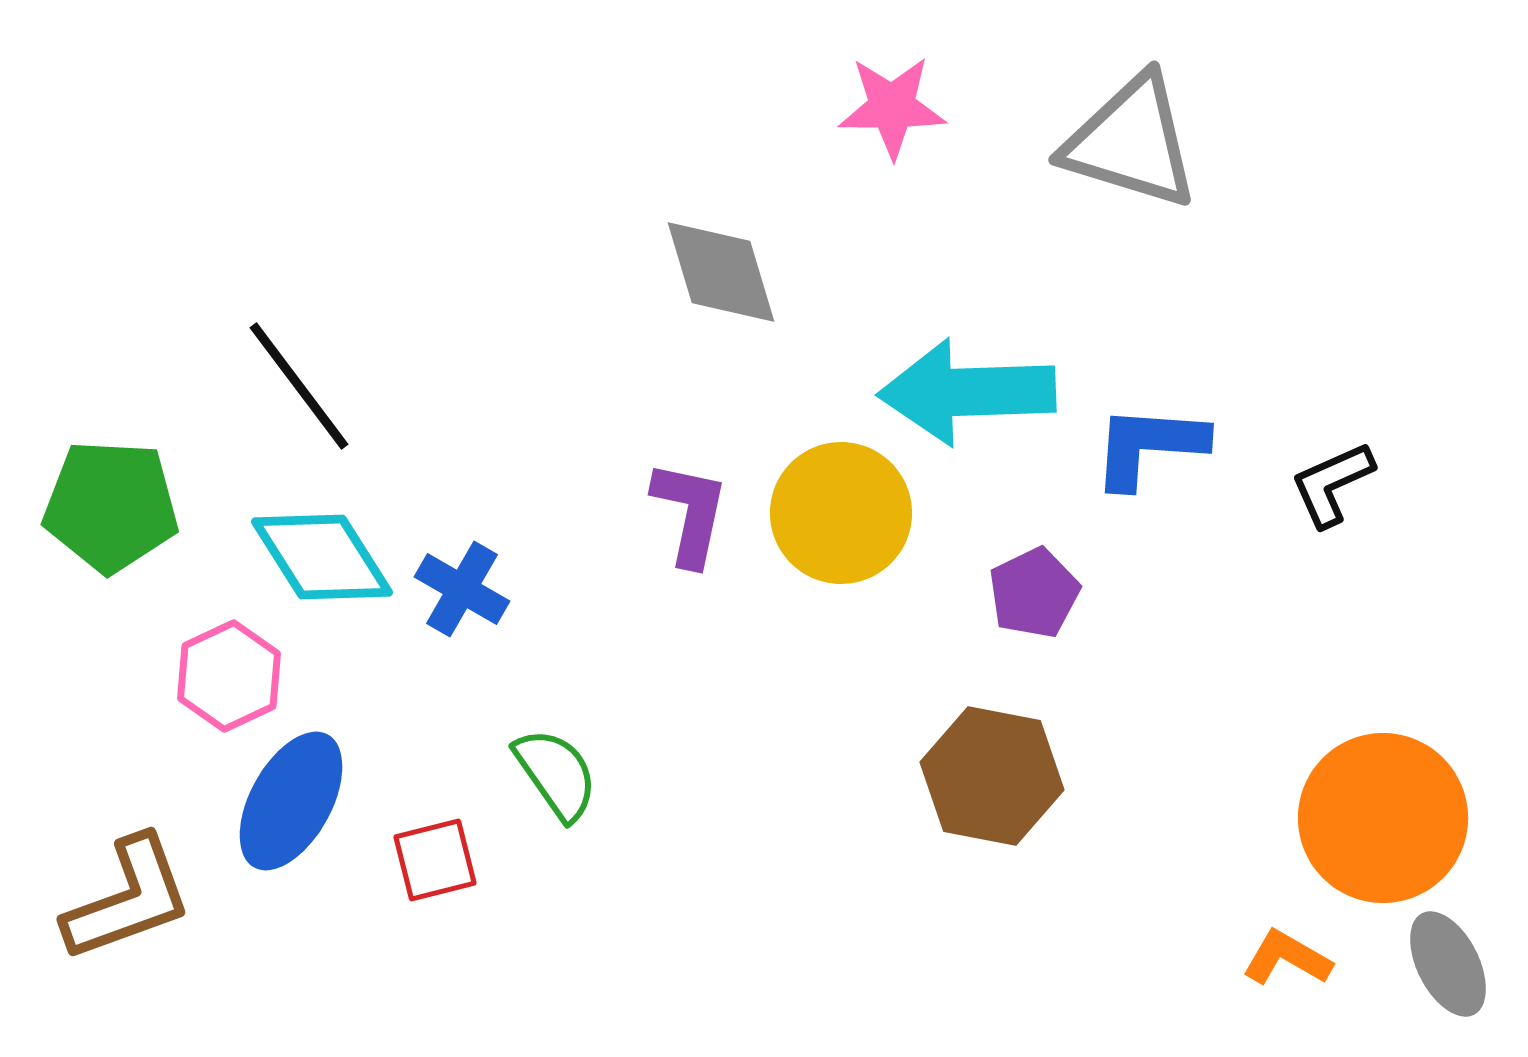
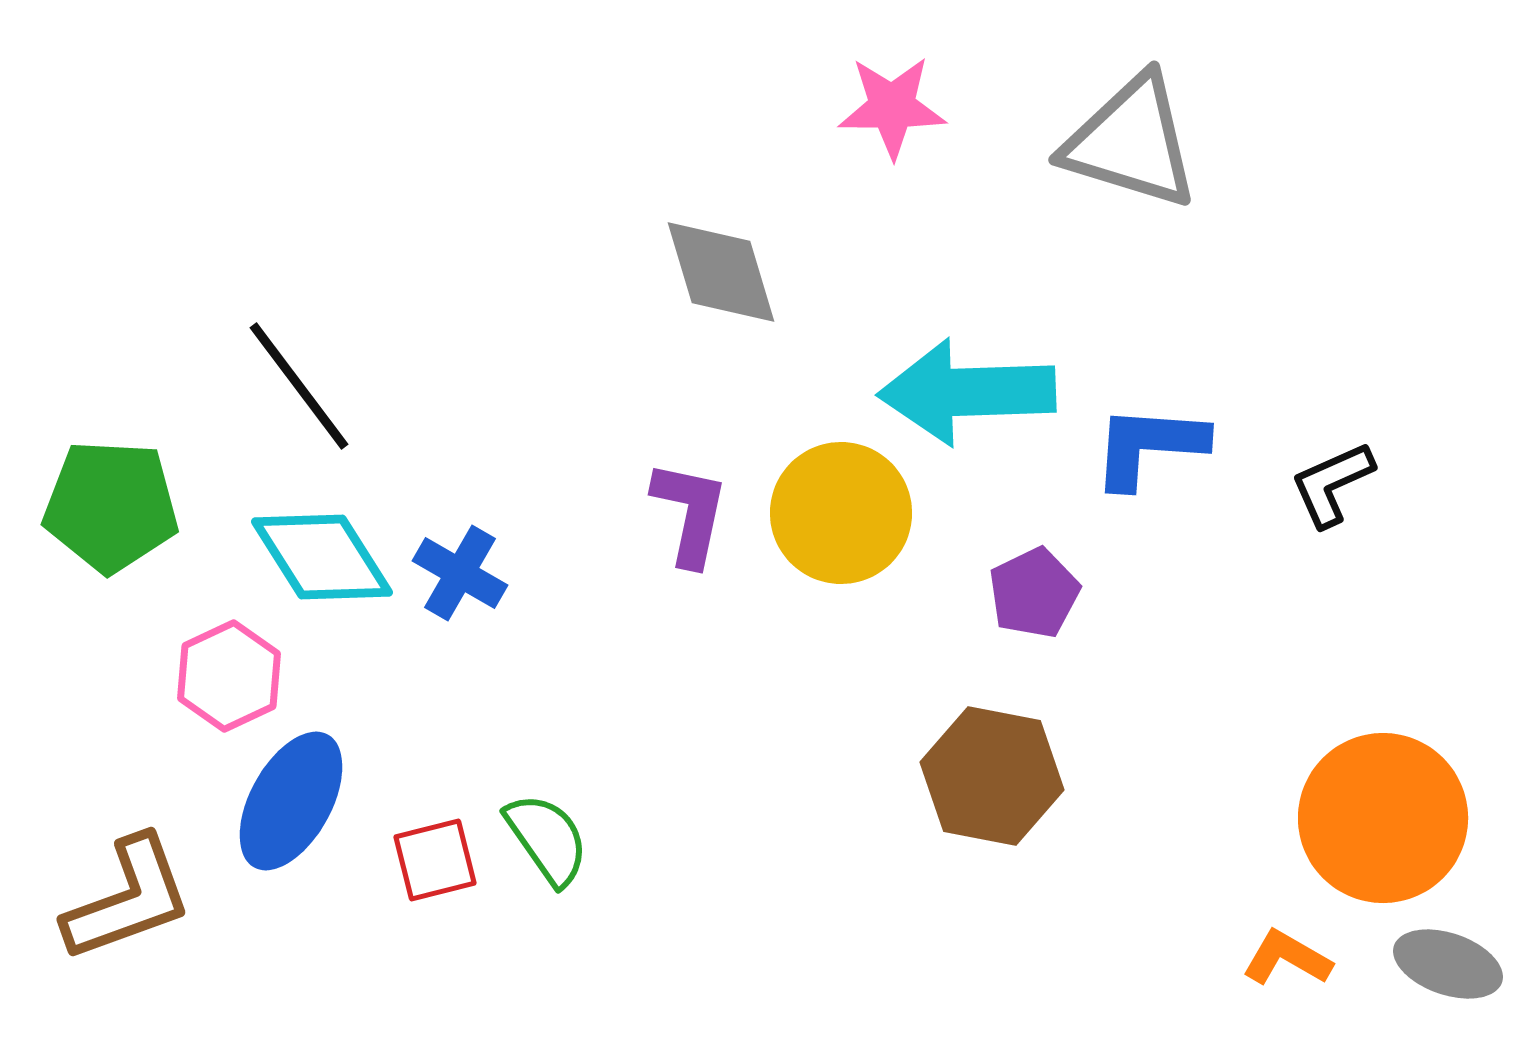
blue cross: moved 2 px left, 16 px up
green semicircle: moved 9 px left, 65 px down
gray ellipse: rotated 44 degrees counterclockwise
